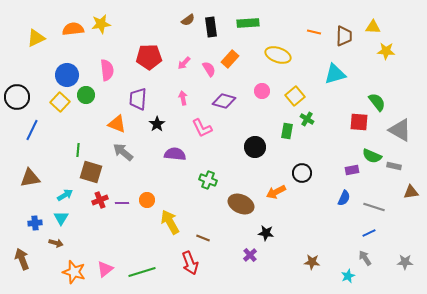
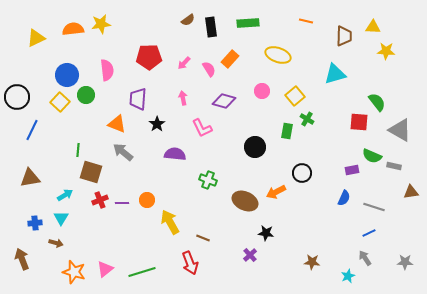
orange line at (314, 32): moved 8 px left, 11 px up
brown ellipse at (241, 204): moved 4 px right, 3 px up
